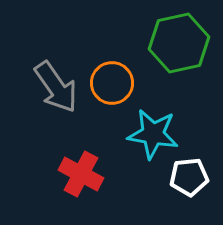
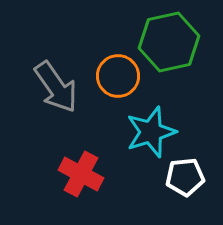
green hexagon: moved 10 px left, 1 px up
orange circle: moved 6 px right, 7 px up
cyan star: moved 2 px left, 2 px up; rotated 27 degrees counterclockwise
white pentagon: moved 4 px left
